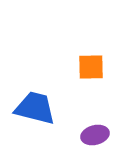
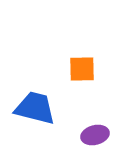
orange square: moved 9 px left, 2 px down
